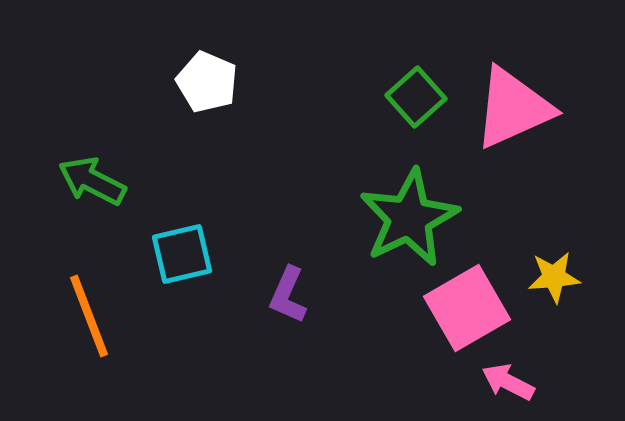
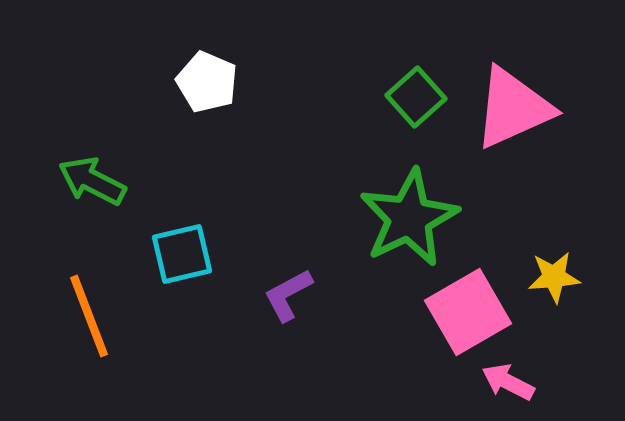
purple L-shape: rotated 38 degrees clockwise
pink square: moved 1 px right, 4 px down
